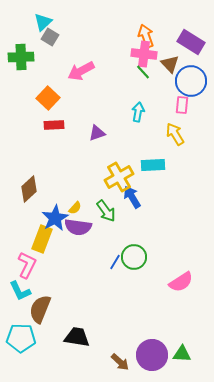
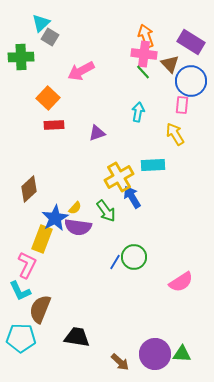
cyan triangle: moved 2 px left, 1 px down
purple circle: moved 3 px right, 1 px up
